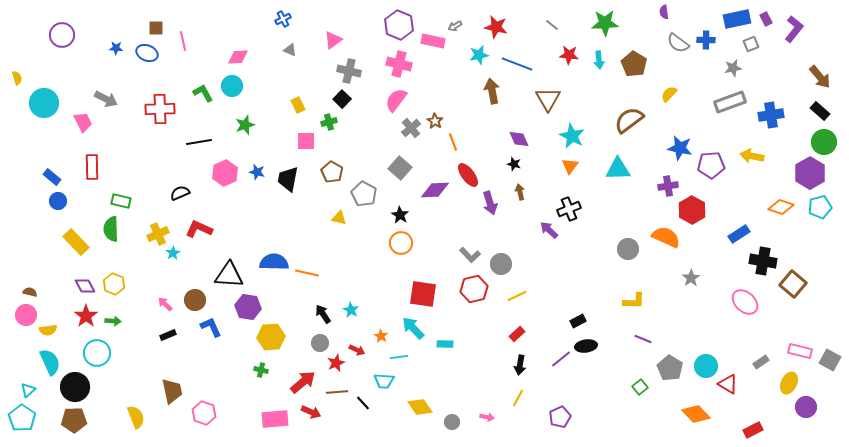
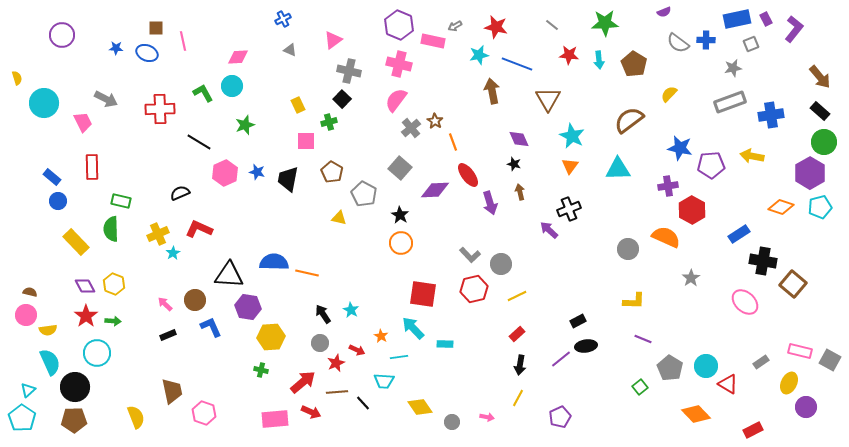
purple semicircle at (664, 12): rotated 104 degrees counterclockwise
black line at (199, 142): rotated 40 degrees clockwise
